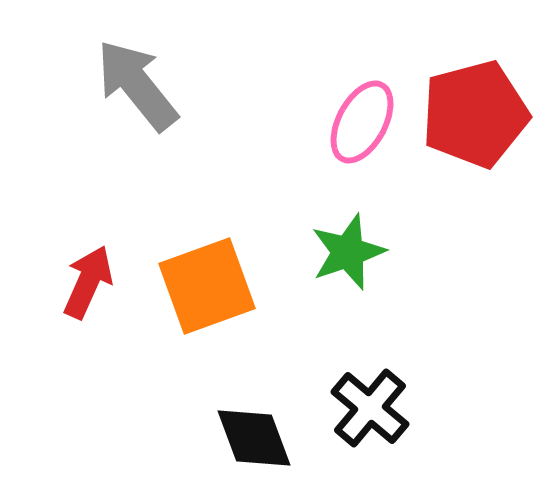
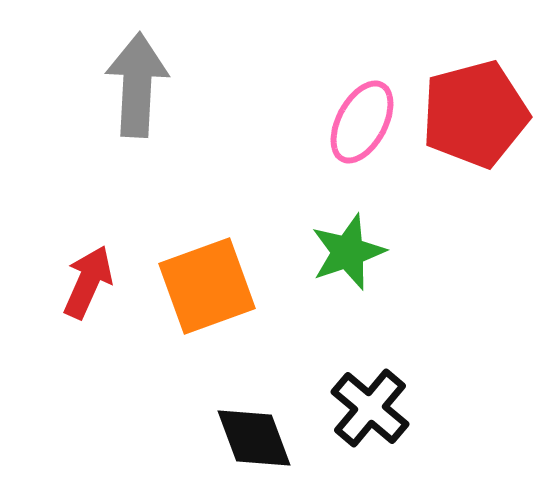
gray arrow: rotated 42 degrees clockwise
